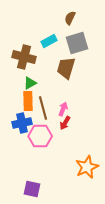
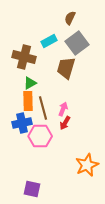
gray square: rotated 20 degrees counterclockwise
orange star: moved 2 px up
